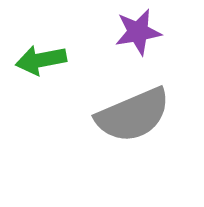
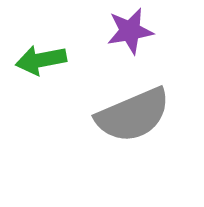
purple star: moved 8 px left, 1 px up
